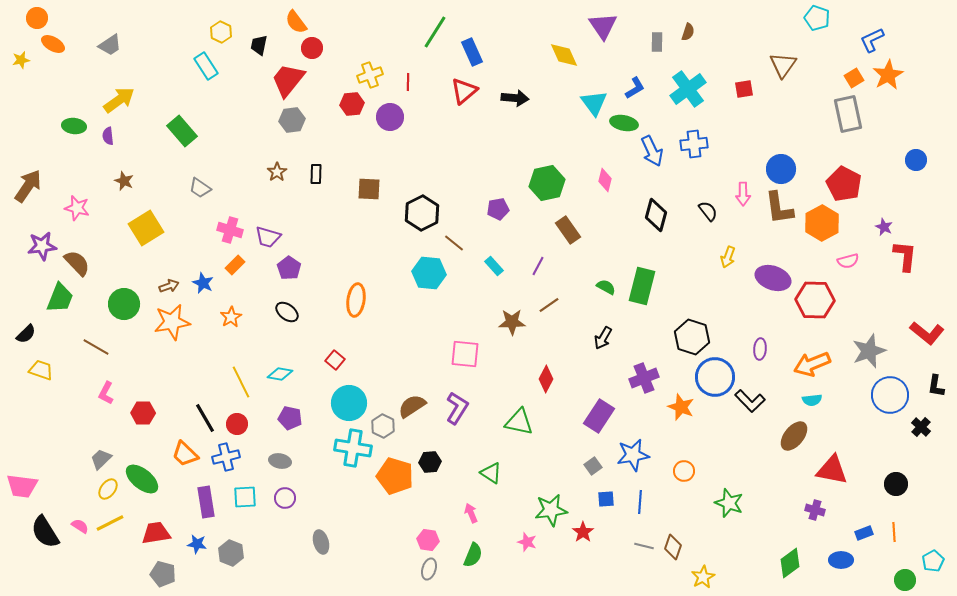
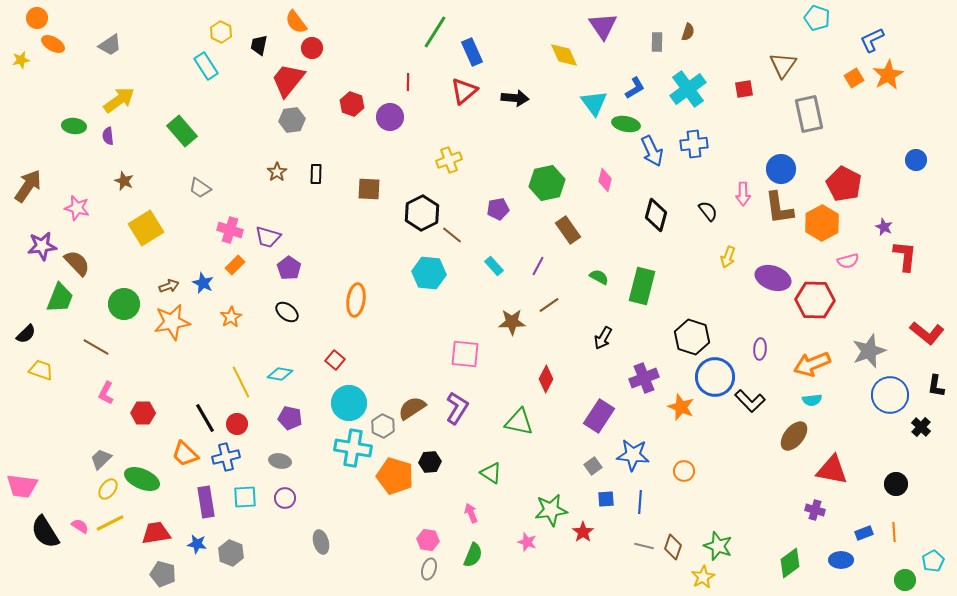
yellow cross at (370, 75): moved 79 px right, 85 px down
red hexagon at (352, 104): rotated 25 degrees clockwise
gray rectangle at (848, 114): moved 39 px left
green ellipse at (624, 123): moved 2 px right, 1 px down
brown line at (454, 243): moved 2 px left, 8 px up
green semicircle at (606, 287): moved 7 px left, 10 px up
brown semicircle at (412, 406): moved 2 px down
blue star at (633, 455): rotated 16 degrees clockwise
green ellipse at (142, 479): rotated 16 degrees counterclockwise
green star at (729, 503): moved 11 px left, 43 px down
